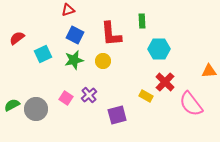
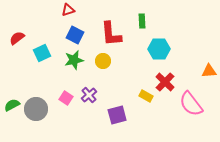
cyan square: moved 1 px left, 1 px up
